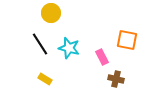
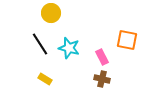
brown cross: moved 14 px left
